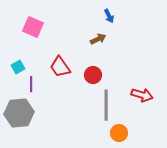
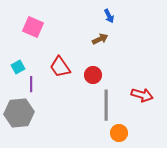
brown arrow: moved 2 px right
